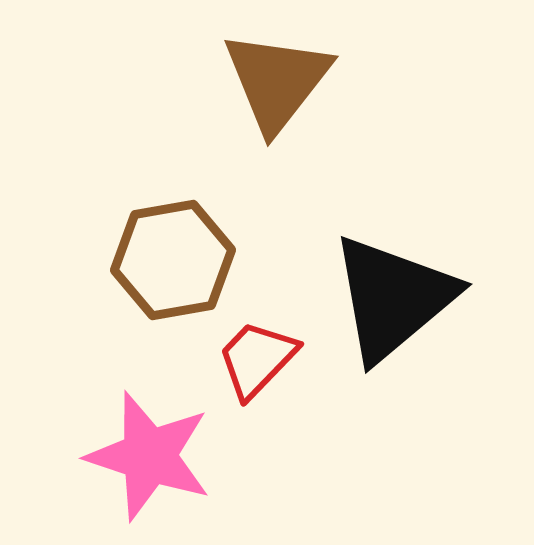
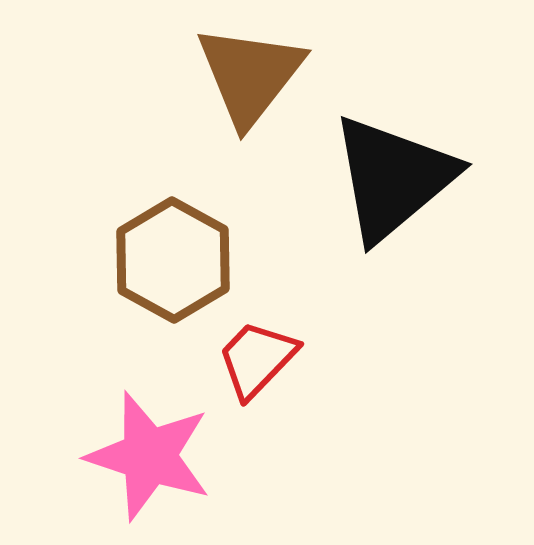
brown triangle: moved 27 px left, 6 px up
brown hexagon: rotated 21 degrees counterclockwise
black triangle: moved 120 px up
